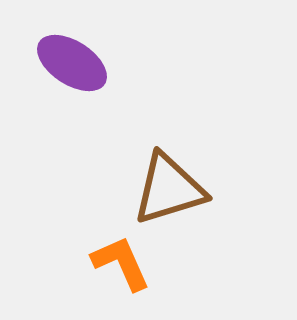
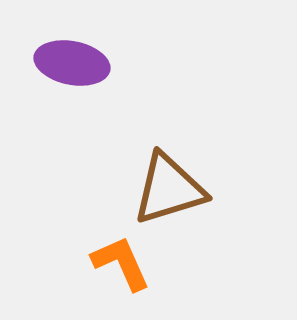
purple ellipse: rotated 22 degrees counterclockwise
